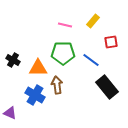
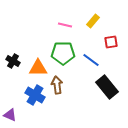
black cross: moved 1 px down
purple triangle: moved 2 px down
